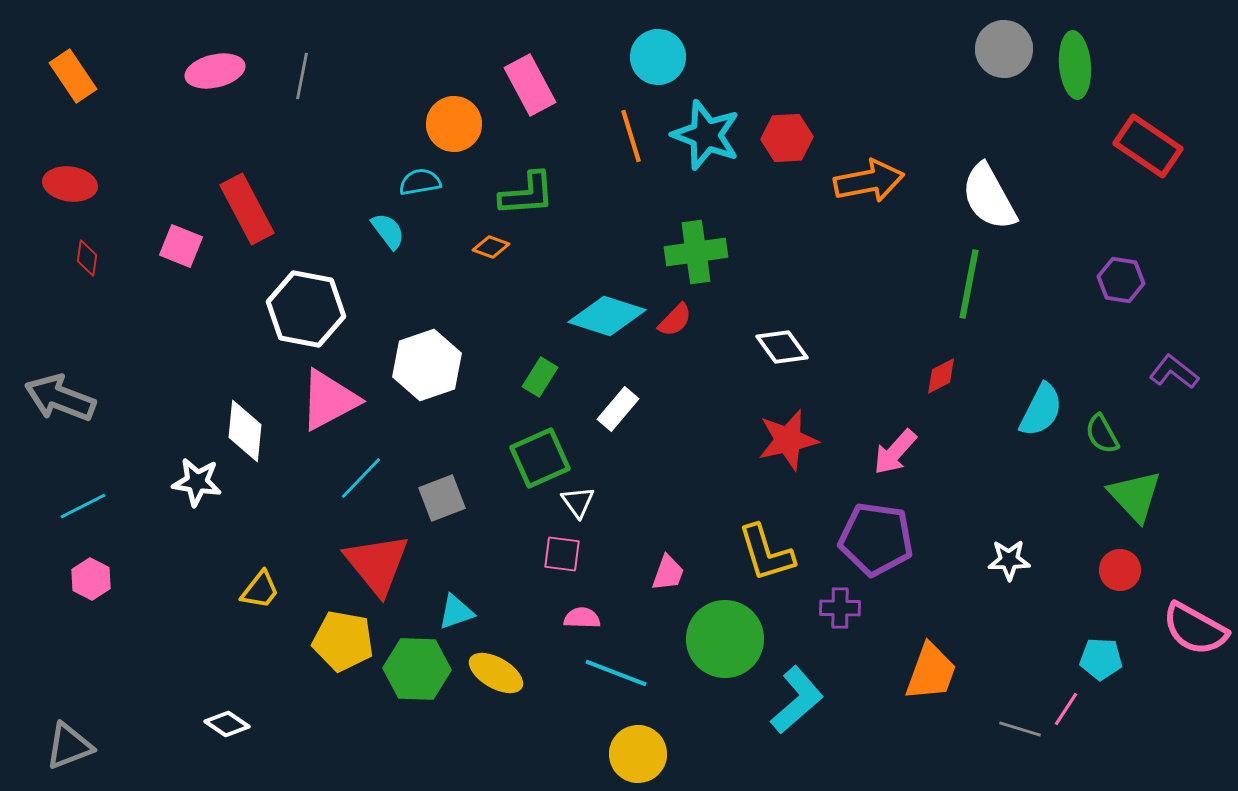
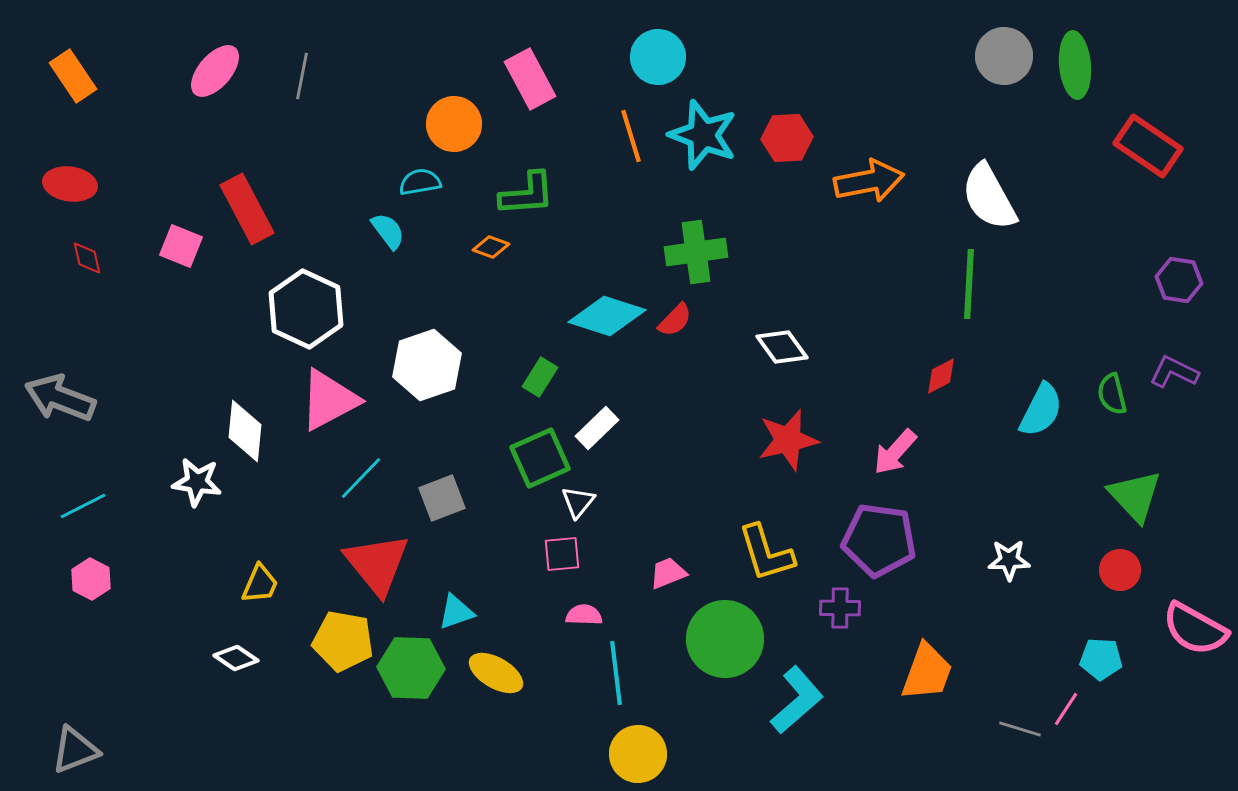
gray circle at (1004, 49): moved 7 px down
pink ellipse at (215, 71): rotated 36 degrees counterclockwise
pink rectangle at (530, 85): moved 6 px up
cyan star at (706, 135): moved 3 px left
red diamond at (87, 258): rotated 21 degrees counterclockwise
purple hexagon at (1121, 280): moved 58 px right
green line at (969, 284): rotated 8 degrees counterclockwise
white hexagon at (306, 309): rotated 14 degrees clockwise
purple L-shape at (1174, 372): rotated 12 degrees counterclockwise
white rectangle at (618, 409): moved 21 px left, 19 px down; rotated 6 degrees clockwise
green semicircle at (1102, 434): moved 10 px right, 40 px up; rotated 15 degrees clockwise
white triangle at (578, 502): rotated 15 degrees clockwise
purple pentagon at (876, 539): moved 3 px right, 1 px down
pink square at (562, 554): rotated 12 degrees counterclockwise
pink trapezoid at (668, 573): rotated 132 degrees counterclockwise
yellow trapezoid at (260, 590): moved 6 px up; rotated 15 degrees counterclockwise
pink semicircle at (582, 618): moved 2 px right, 3 px up
green hexagon at (417, 669): moved 6 px left, 1 px up
orange trapezoid at (931, 672): moved 4 px left
cyan line at (616, 673): rotated 62 degrees clockwise
white diamond at (227, 724): moved 9 px right, 66 px up
gray triangle at (69, 746): moved 6 px right, 4 px down
